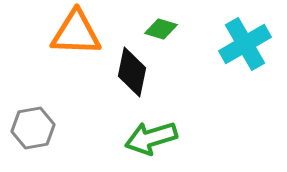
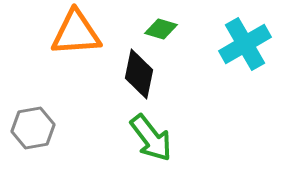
orange triangle: rotated 6 degrees counterclockwise
black diamond: moved 7 px right, 2 px down
green arrow: rotated 111 degrees counterclockwise
